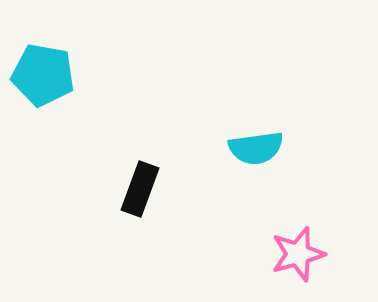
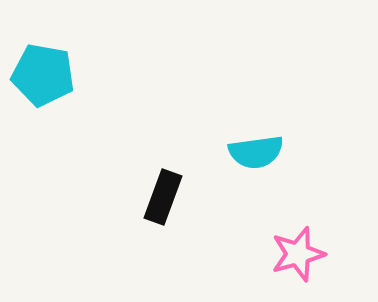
cyan semicircle: moved 4 px down
black rectangle: moved 23 px right, 8 px down
